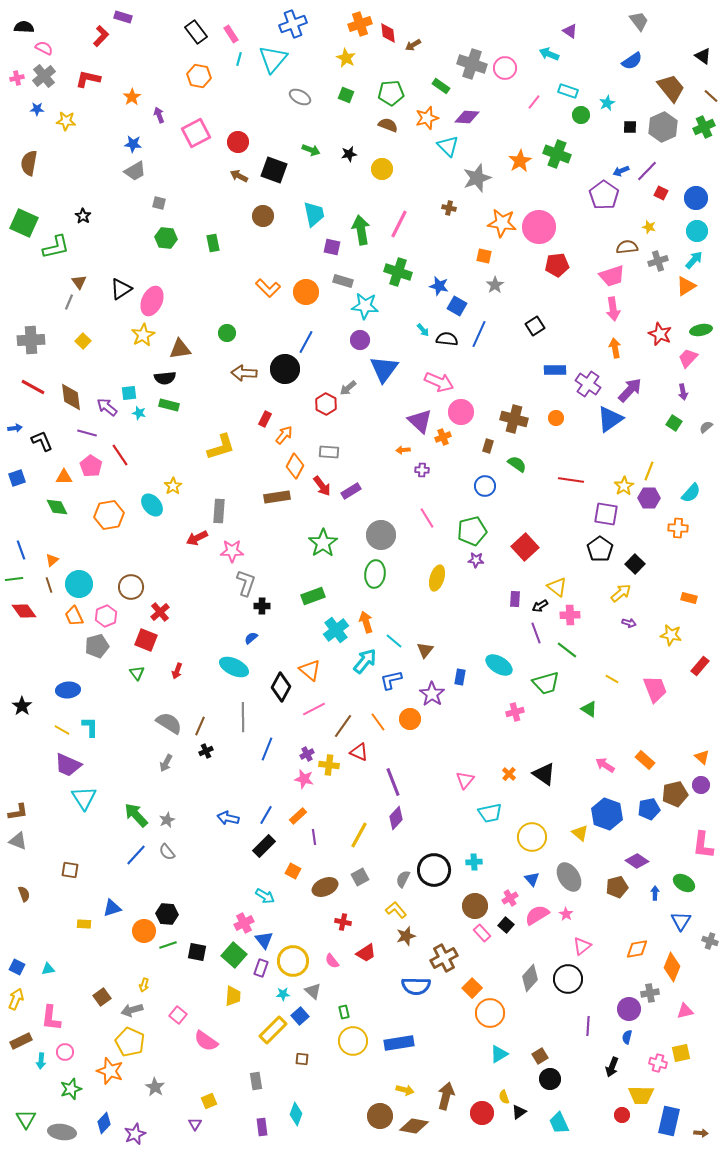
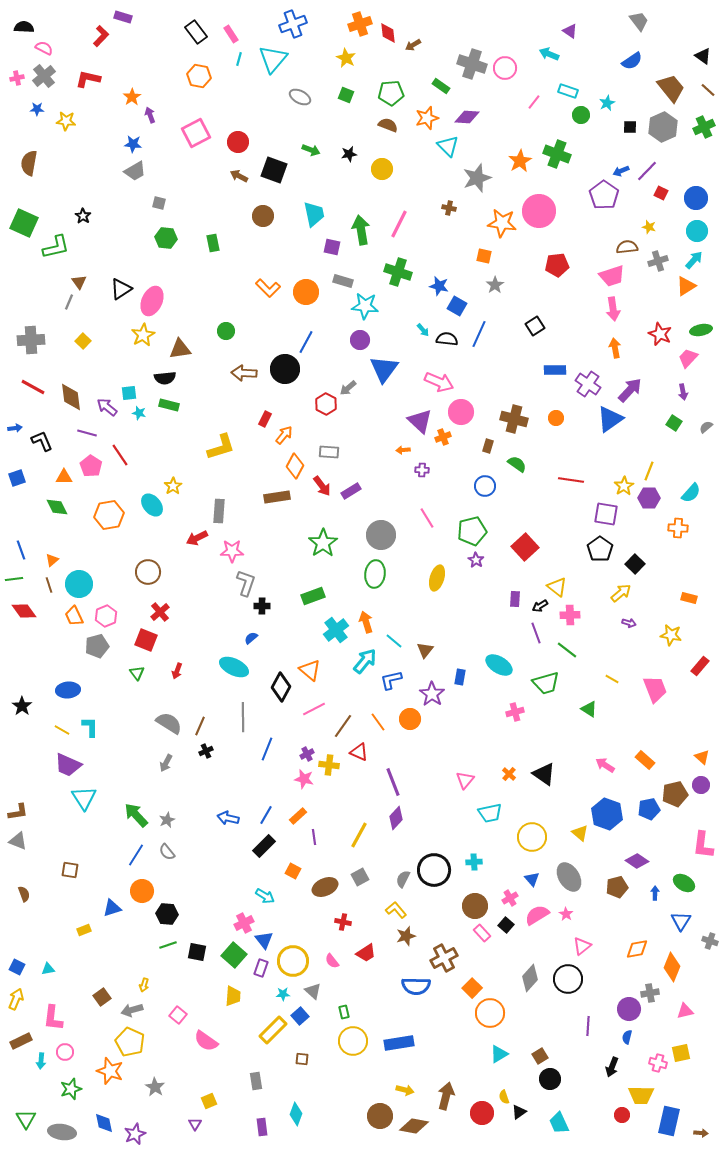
brown line at (711, 96): moved 3 px left, 6 px up
purple arrow at (159, 115): moved 9 px left
pink circle at (539, 227): moved 16 px up
green circle at (227, 333): moved 1 px left, 2 px up
purple star at (476, 560): rotated 28 degrees clockwise
brown circle at (131, 587): moved 17 px right, 15 px up
blue line at (136, 855): rotated 10 degrees counterclockwise
yellow rectangle at (84, 924): moved 6 px down; rotated 24 degrees counterclockwise
orange circle at (144, 931): moved 2 px left, 40 px up
pink L-shape at (51, 1018): moved 2 px right
blue diamond at (104, 1123): rotated 55 degrees counterclockwise
